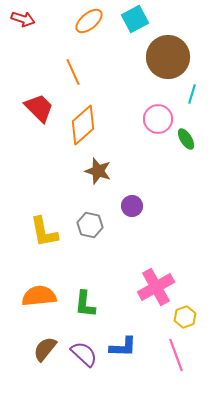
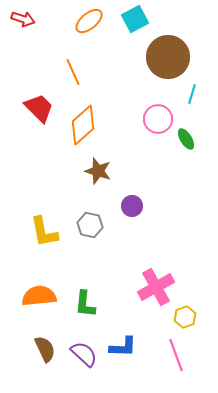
brown semicircle: rotated 116 degrees clockwise
